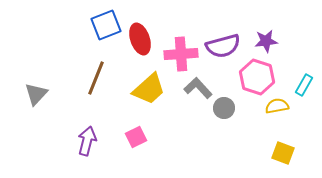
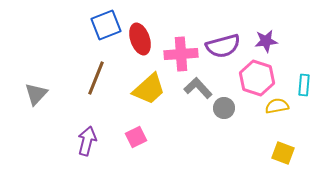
pink hexagon: moved 1 px down
cyan rectangle: rotated 25 degrees counterclockwise
